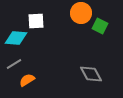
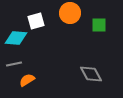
orange circle: moved 11 px left
white square: rotated 12 degrees counterclockwise
green square: moved 1 px left, 1 px up; rotated 28 degrees counterclockwise
gray line: rotated 21 degrees clockwise
